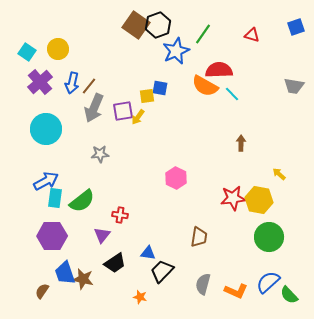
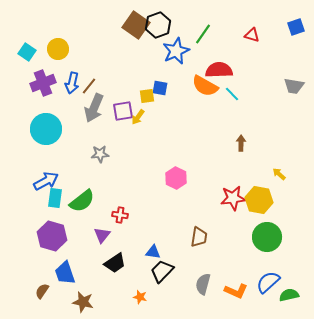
purple cross at (40, 82): moved 3 px right, 1 px down; rotated 20 degrees clockwise
purple hexagon at (52, 236): rotated 16 degrees clockwise
green circle at (269, 237): moved 2 px left
blue triangle at (148, 253): moved 5 px right, 1 px up
brown star at (83, 279): moved 23 px down
green semicircle at (289, 295): rotated 120 degrees clockwise
